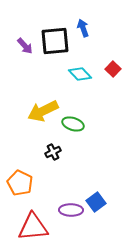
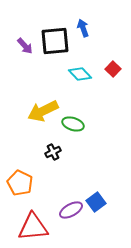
purple ellipse: rotated 30 degrees counterclockwise
